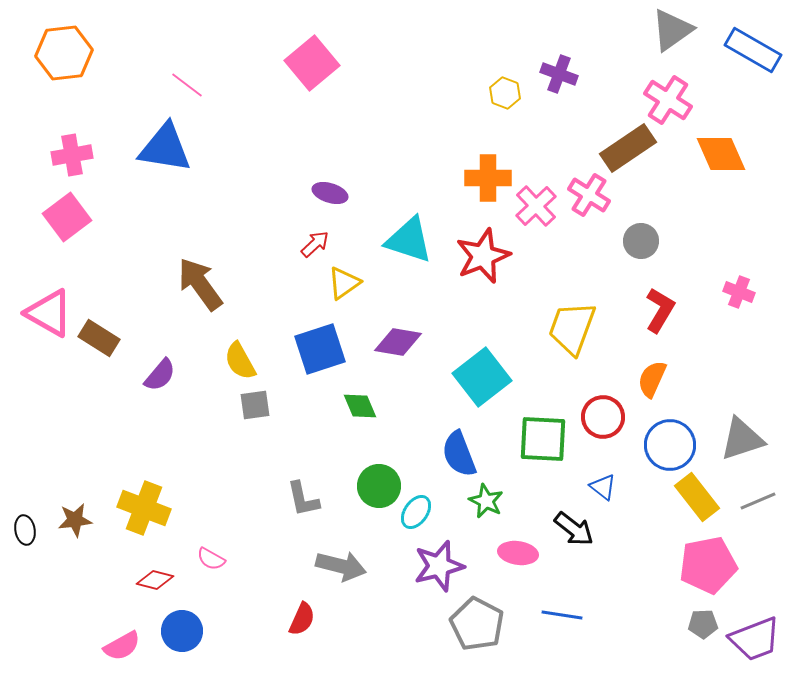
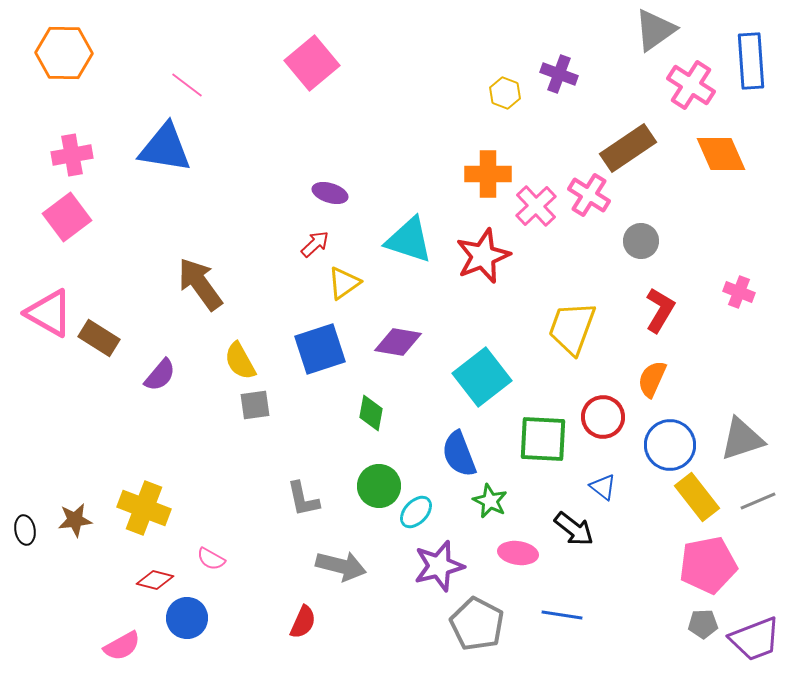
gray triangle at (672, 30): moved 17 px left
blue rectangle at (753, 50): moved 2 px left, 11 px down; rotated 56 degrees clockwise
orange hexagon at (64, 53): rotated 8 degrees clockwise
pink cross at (668, 100): moved 23 px right, 15 px up
orange cross at (488, 178): moved 4 px up
green diamond at (360, 406): moved 11 px right, 7 px down; rotated 33 degrees clockwise
green star at (486, 501): moved 4 px right
cyan ellipse at (416, 512): rotated 8 degrees clockwise
red semicircle at (302, 619): moved 1 px right, 3 px down
blue circle at (182, 631): moved 5 px right, 13 px up
